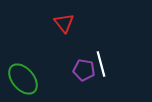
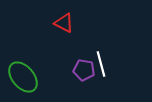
red triangle: rotated 25 degrees counterclockwise
green ellipse: moved 2 px up
